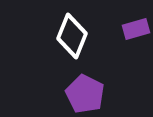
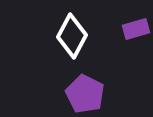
white diamond: rotated 6 degrees clockwise
